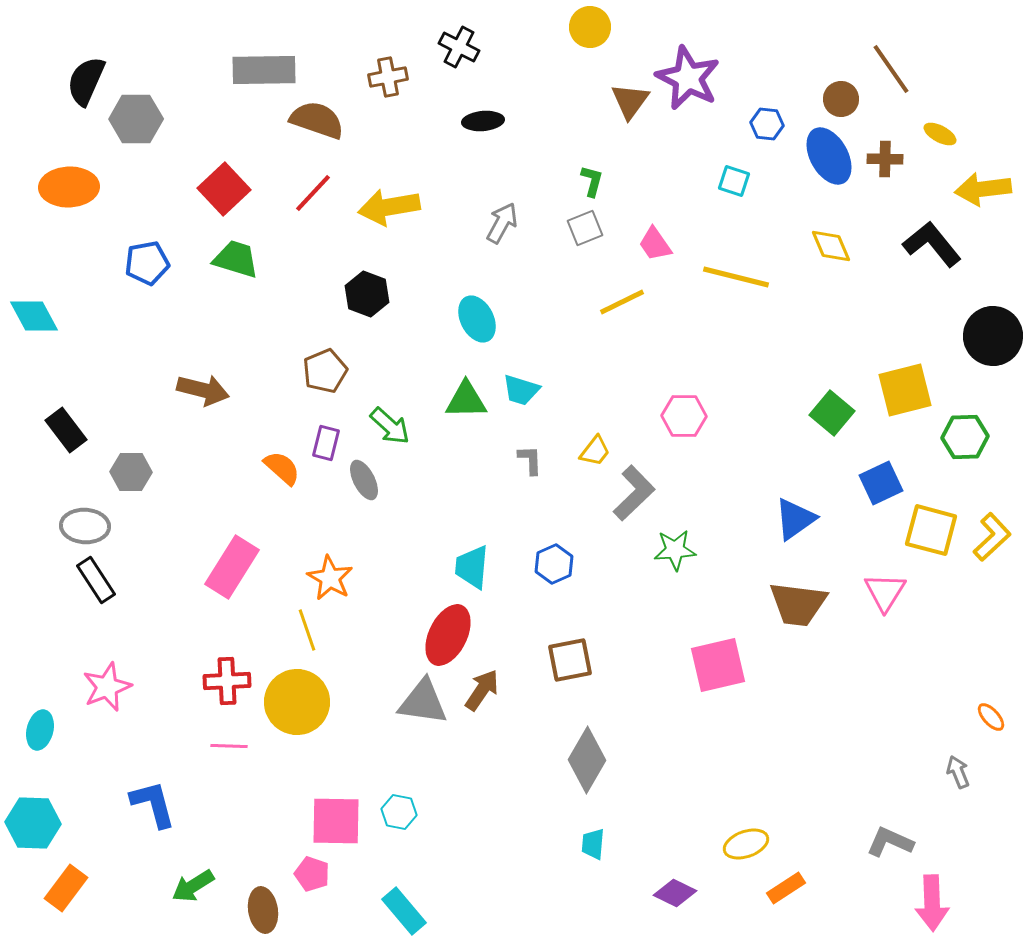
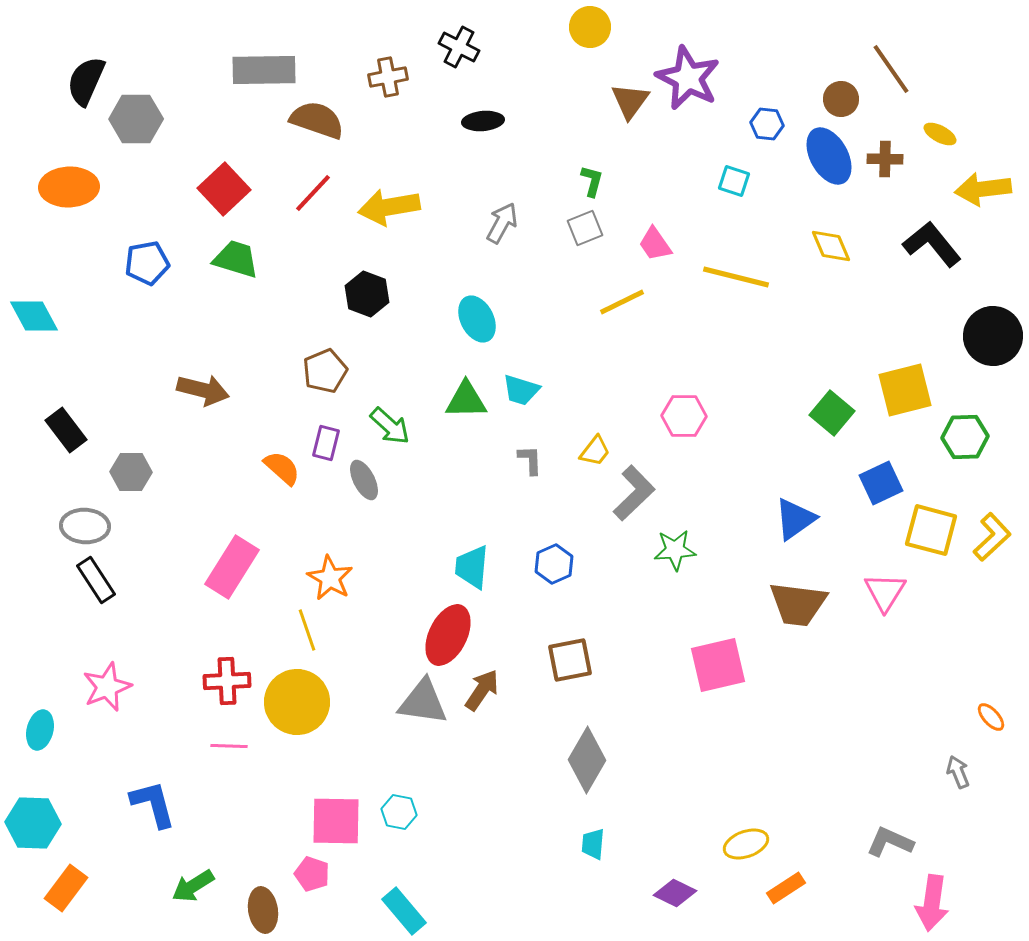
pink arrow at (932, 903): rotated 10 degrees clockwise
